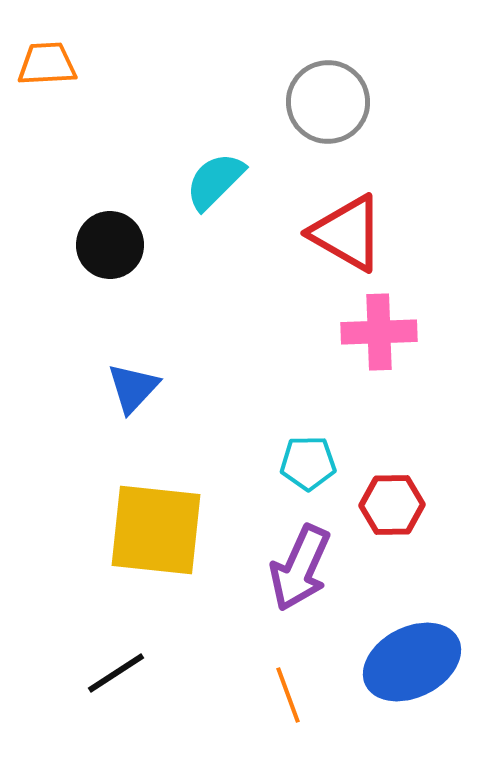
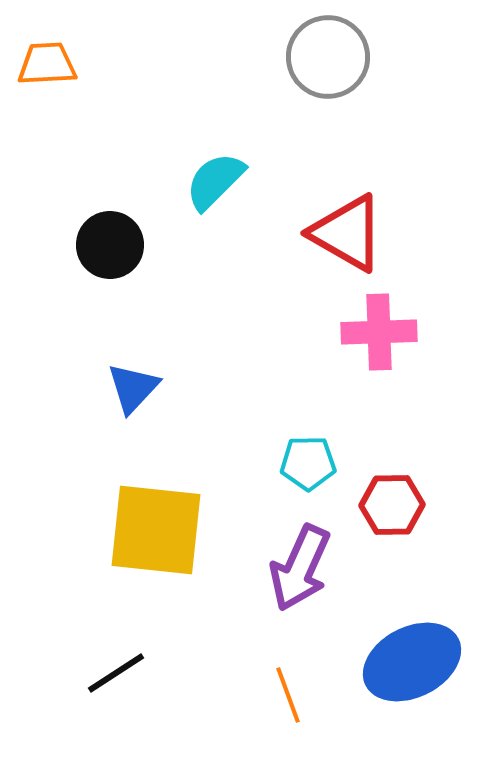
gray circle: moved 45 px up
